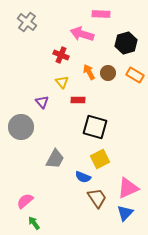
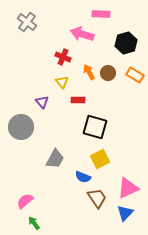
red cross: moved 2 px right, 2 px down
